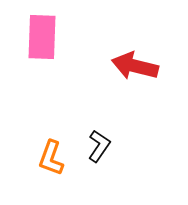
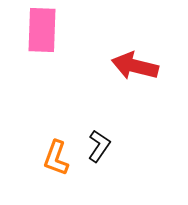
pink rectangle: moved 7 px up
orange L-shape: moved 5 px right
